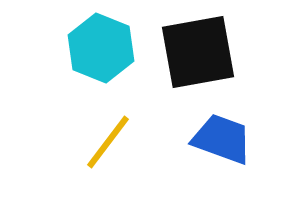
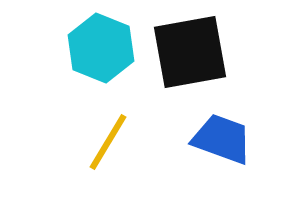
black square: moved 8 px left
yellow line: rotated 6 degrees counterclockwise
